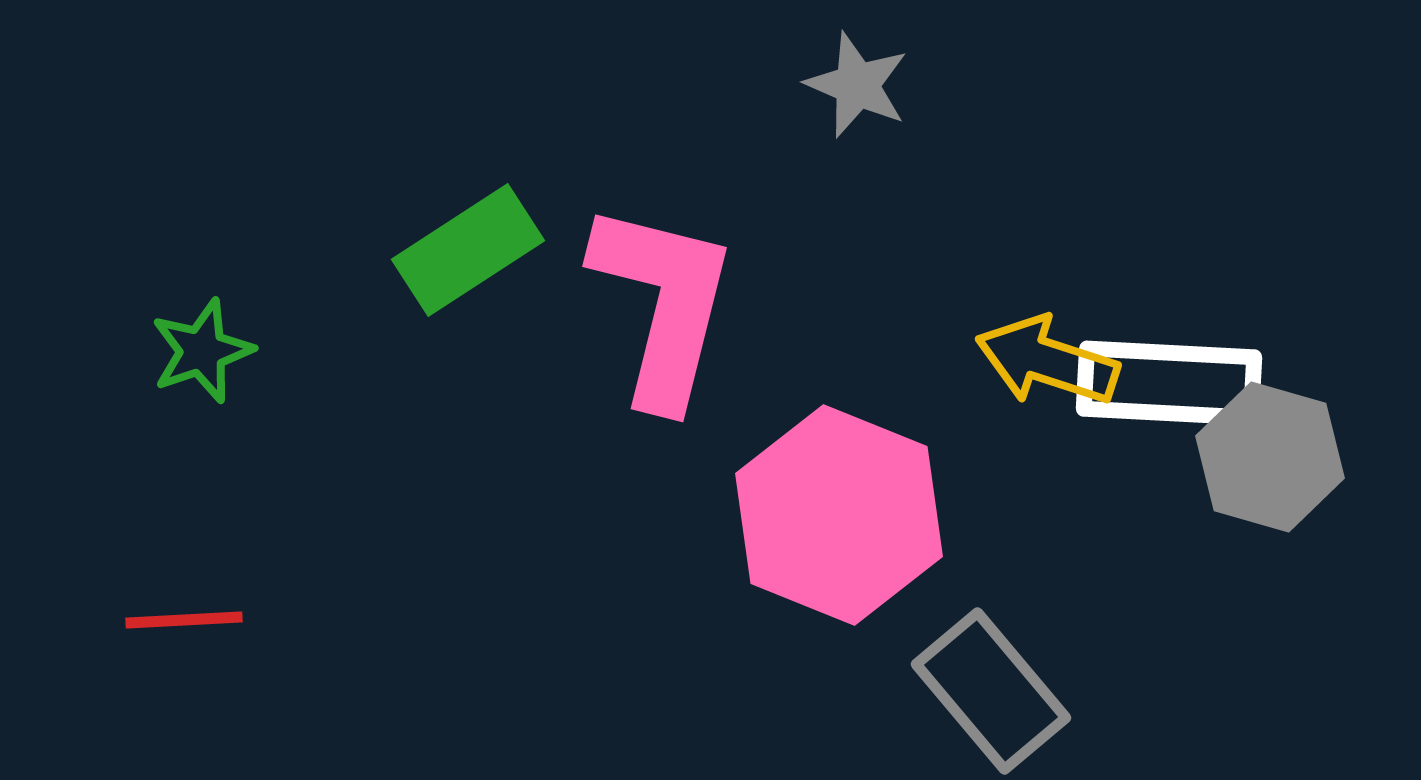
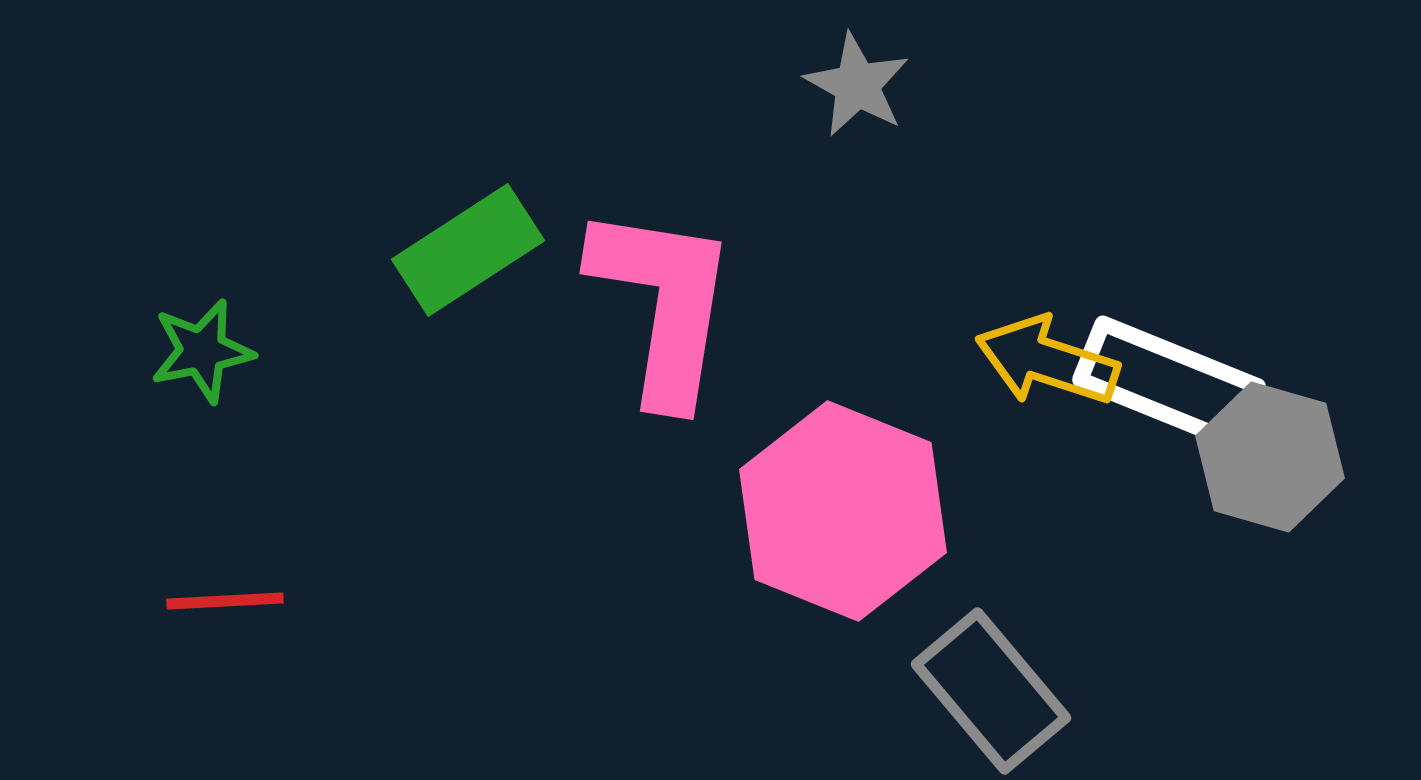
gray star: rotated 6 degrees clockwise
pink L-shape: rotated 5 degrees counterclockwise
green star: rotated 8 degrees clockwise
white rectangle: rotated 19 degrees clockwise
pink hexagon: moved 4 px right, 4 px up
red line: moved 41 px right, 19 px up
